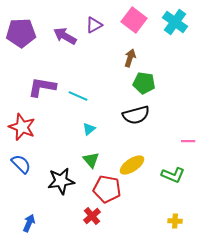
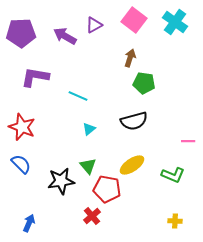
purple L-shape: moved 7 px left, 10 px up
black semicircle: moved 2 px left, 6 px down
green triangle: moved 3 px left, 6 px down
